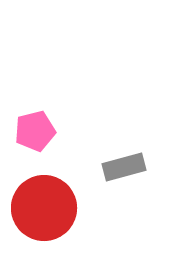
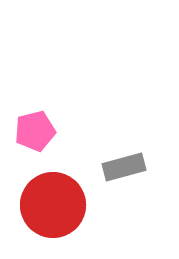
red circle: moved 9 px right, 3 px up
